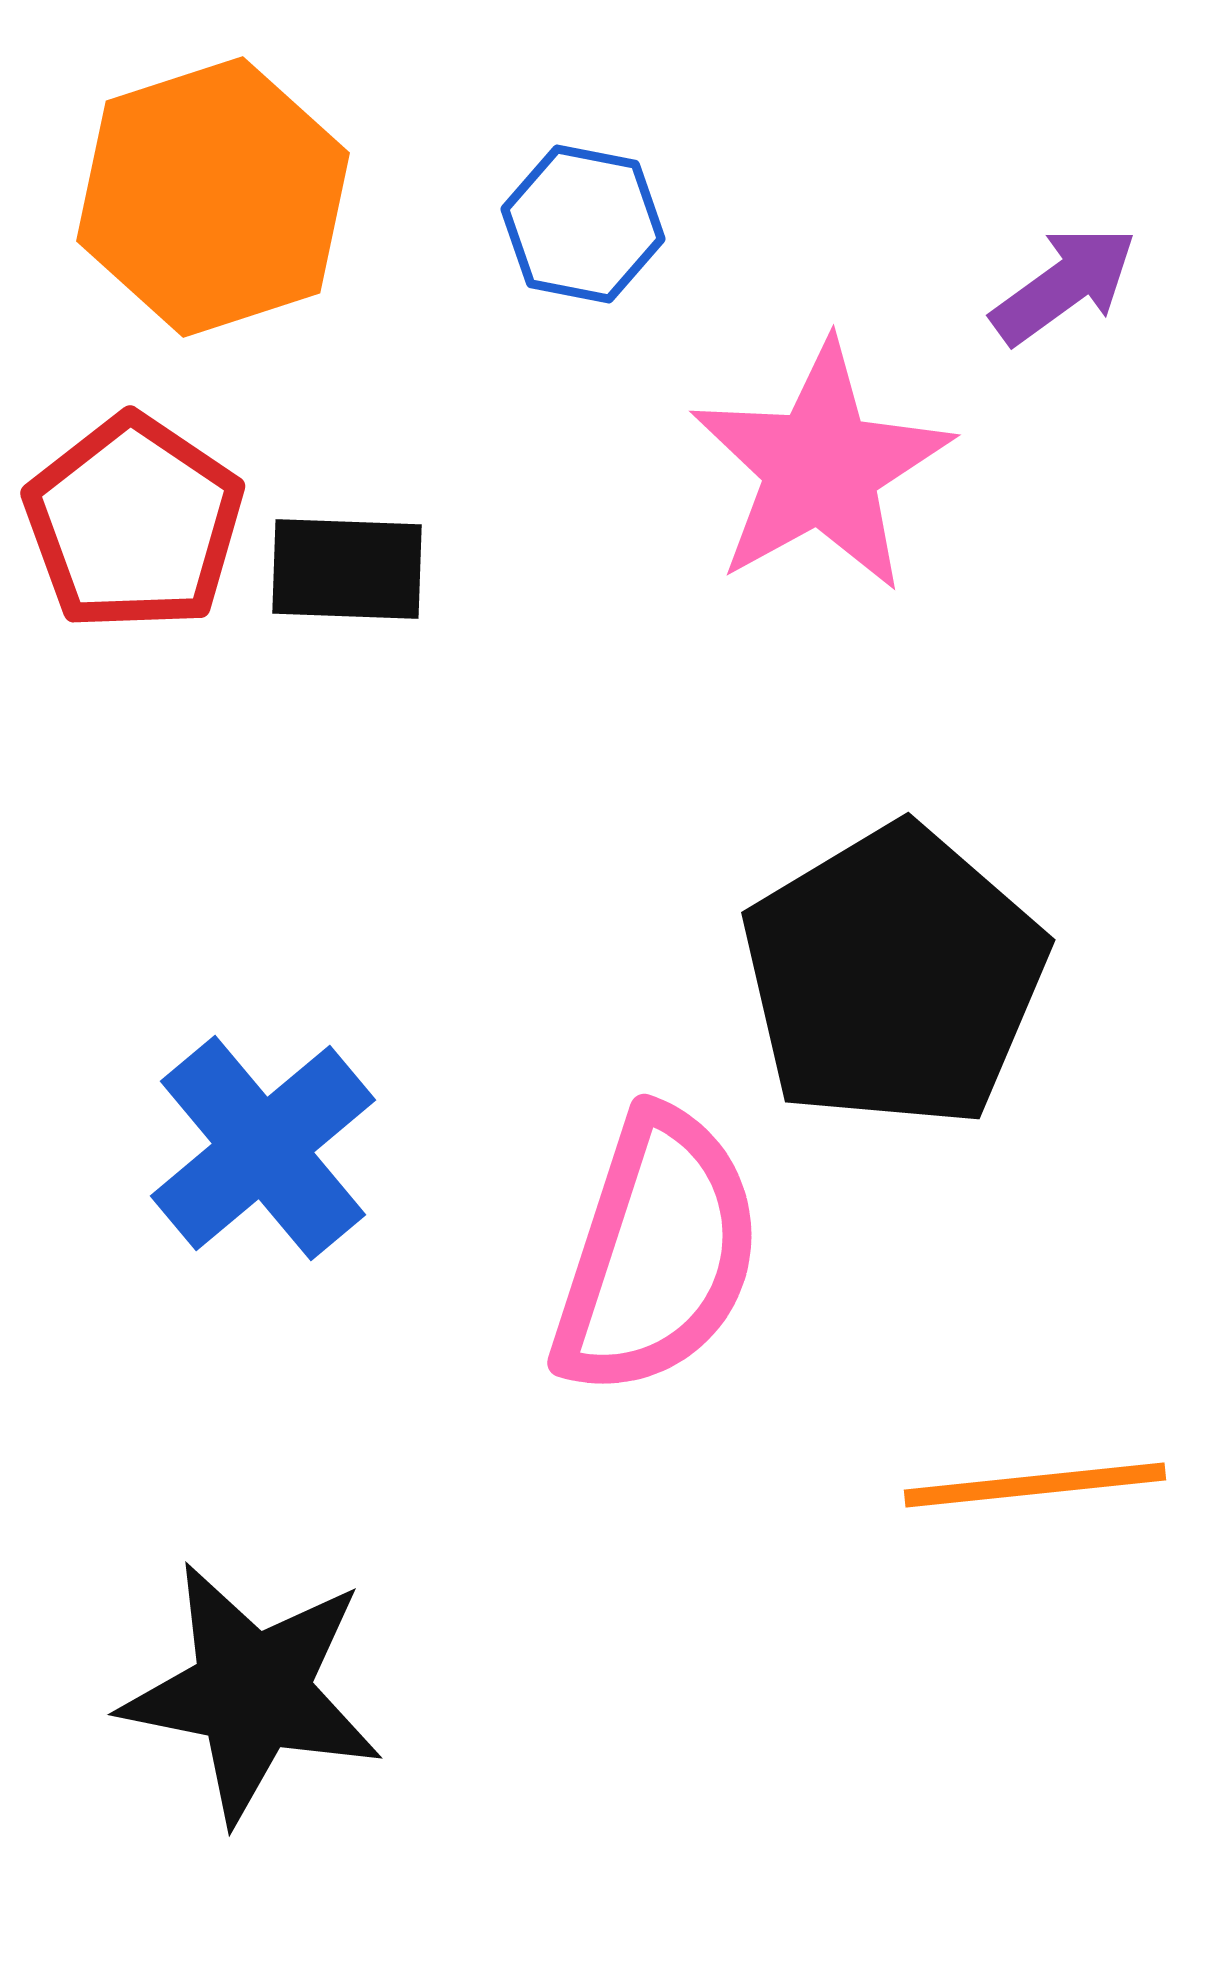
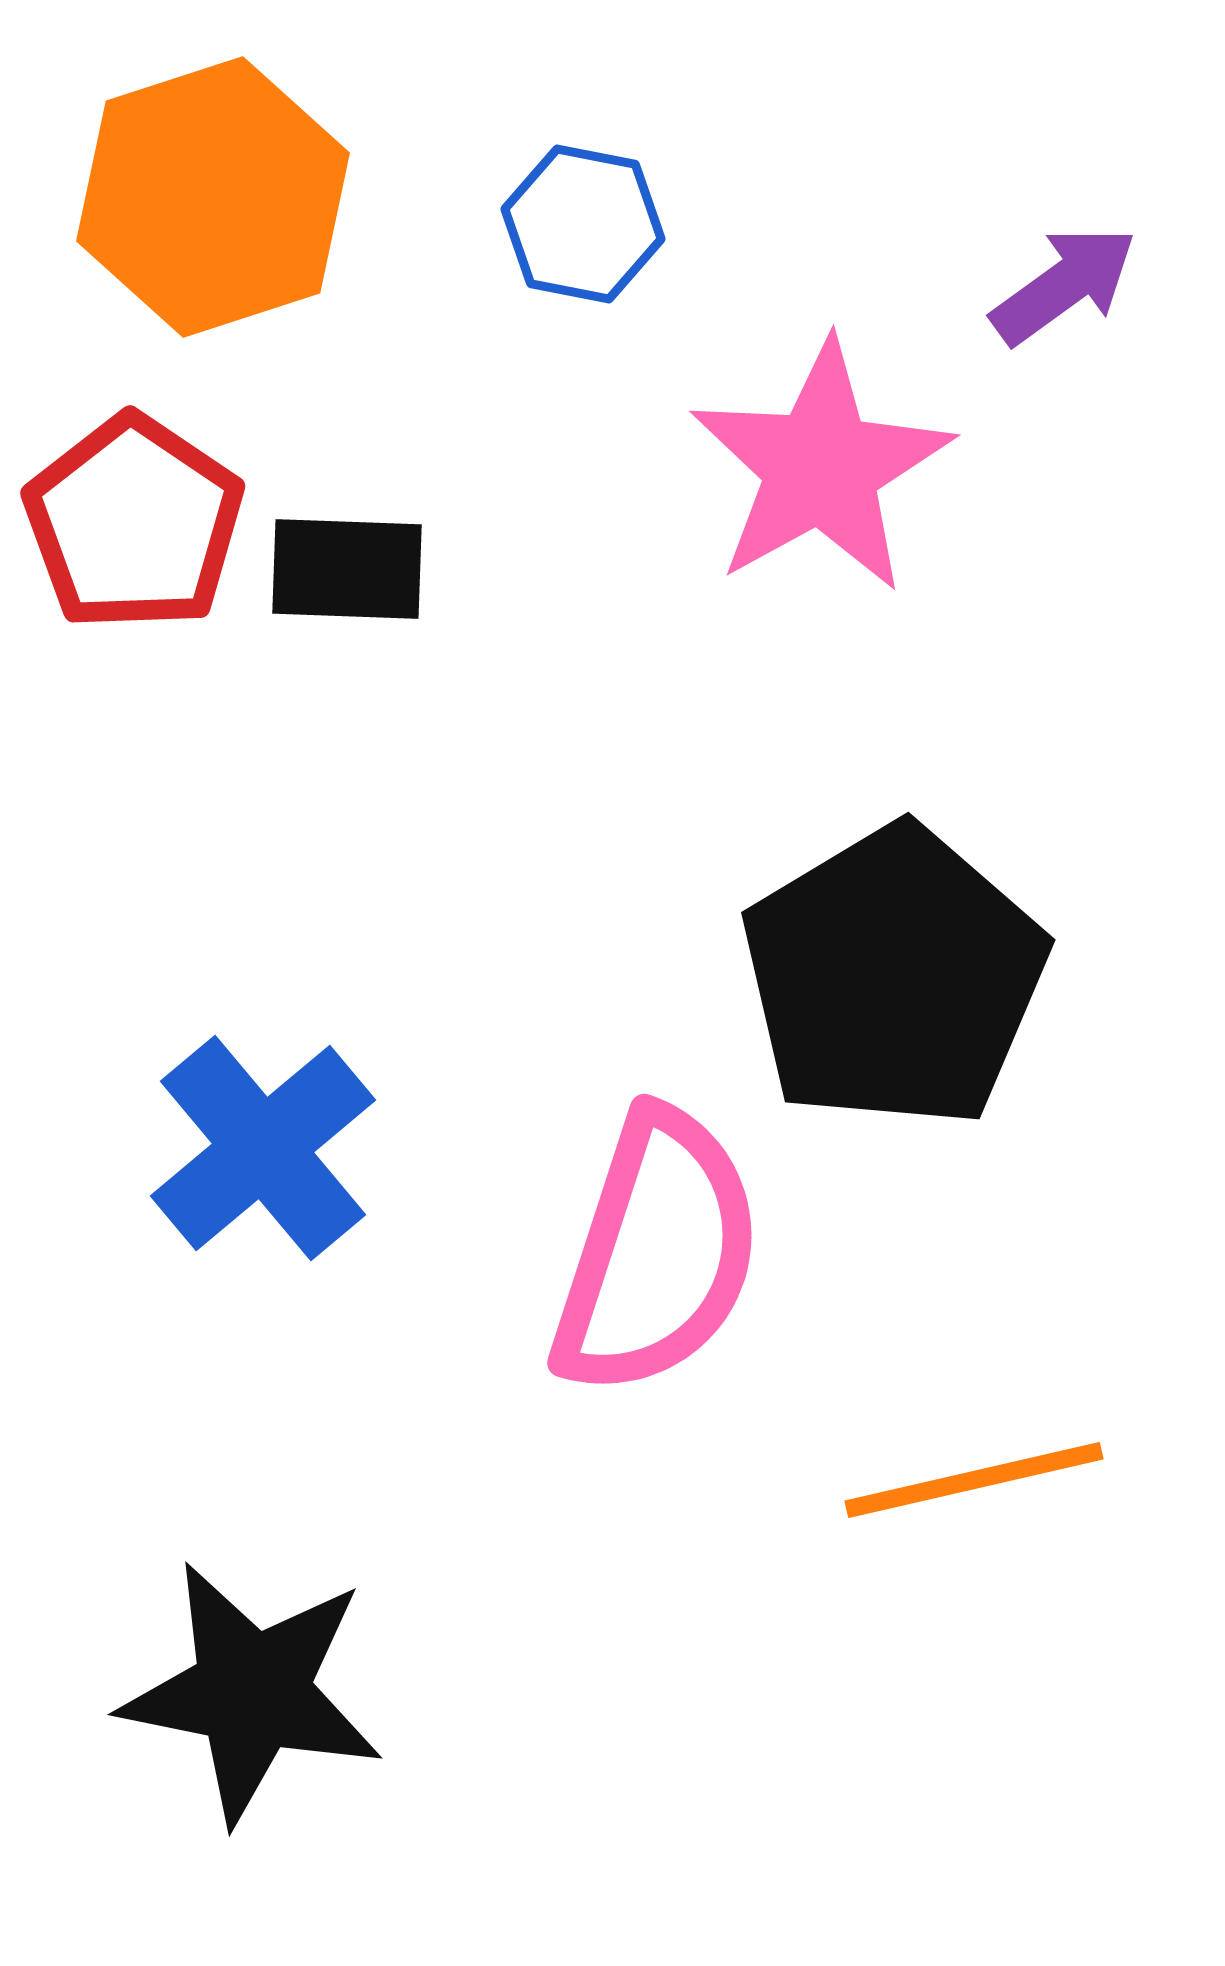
orange line: moved 61 px left, 5 px up; rotated 7 degrees counterclockwise
